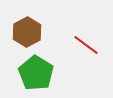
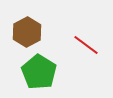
green pentagon: moved 3 px right, 1 px up
